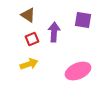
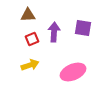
brown triangle: rotated 35 degrees counterclockwise
purple square: moved 8 px down
yellow arrow: moved 1 px right, 1 px down
pink ellipse: moved 5 px left, 1 px down
